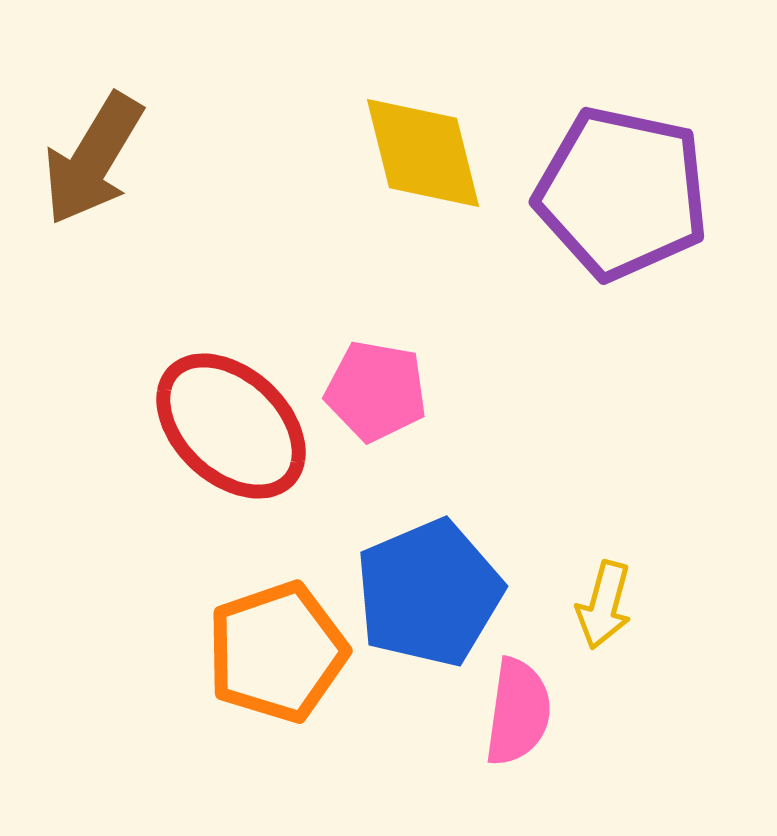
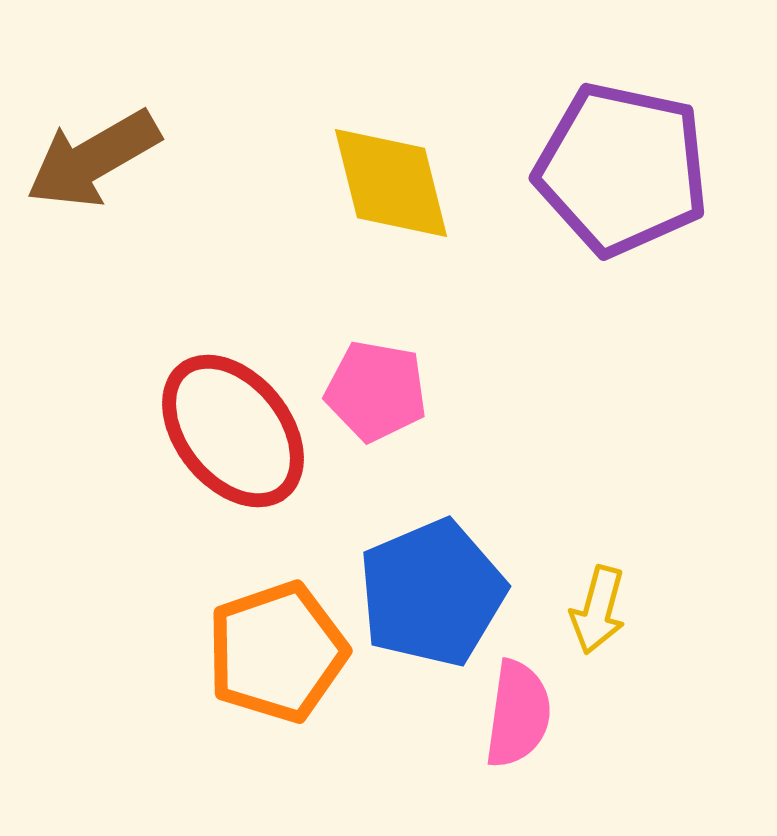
yellow diamond: moved 32 px left, 30 px down
brown arrow: rotated 29 degrees clockwise
purple pentagon: moved 24 px up
red ellipse: moved 2 px right, 5 px down; rotated 8 degrees clockwise
blue pentagon: moved 3 px right
yellow arrow: moved 6 px left, 5 px down
pink semicircle: moved 2 px down
